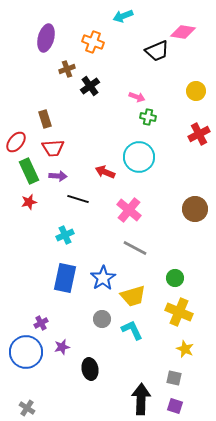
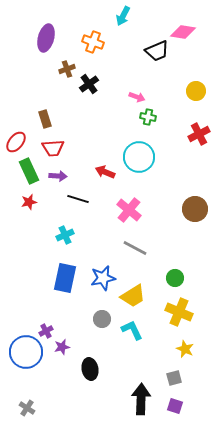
cyan arrow: rotated 42 degrees counterclockwise
black cross: moved 1 px left, 2 px up
blue star: rotated 20 degrees clockwise
yellow trapezoid: rotated 16 degrees counterclockwise
purple cross: moved 5 px right, 8 px down
gray square: rotated 28 degrees counterclockwise
